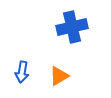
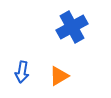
blue cross: rotated 16 degrees counterclockwise
